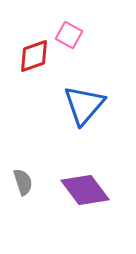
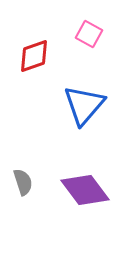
pink square: moved 20 px right, 1 px up
